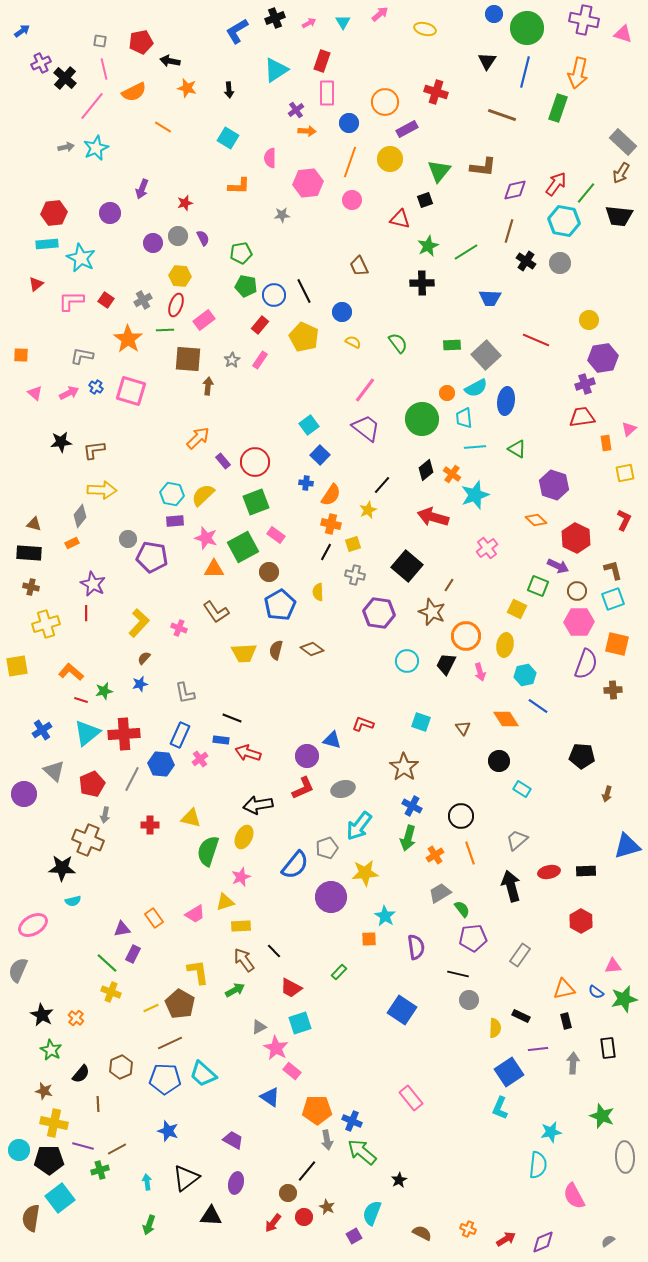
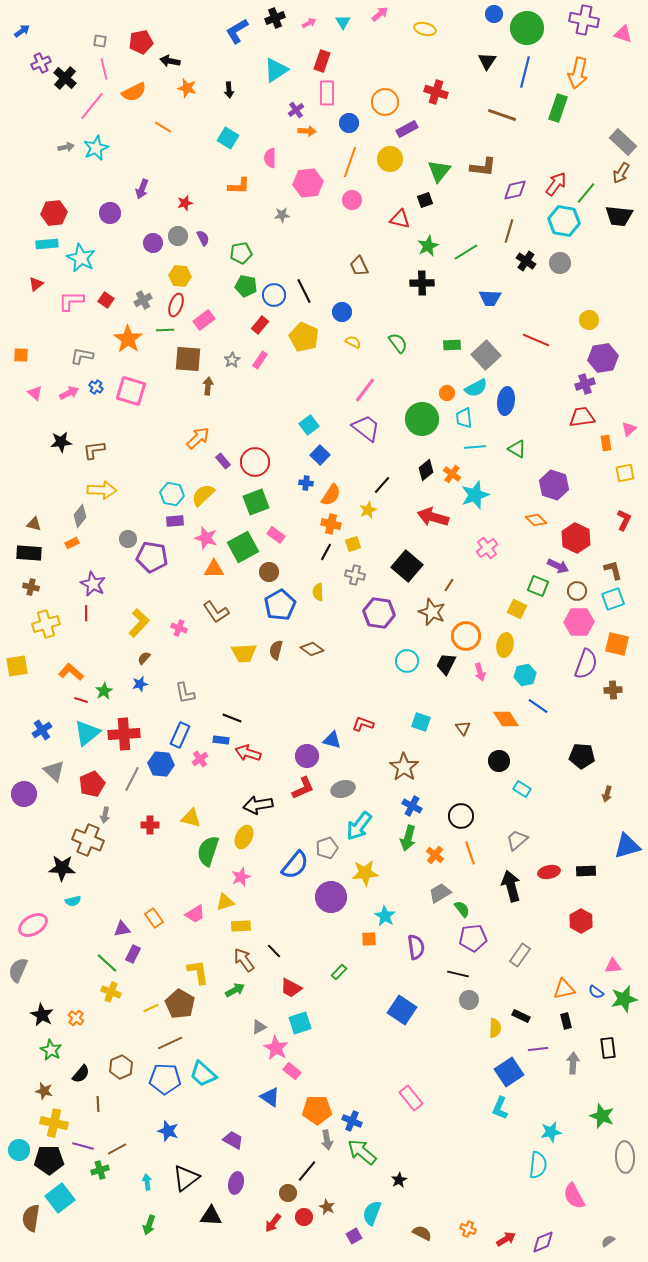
green star at (104, 691): rotated 18 degrees counterclockwise
orange cross at (435, 855): rotated 18 degrees counterclockwise
